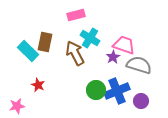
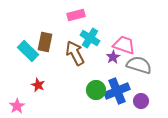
pink star: rotated 21 degrees counterclockwise
